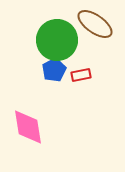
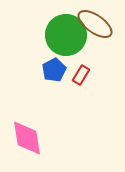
green circle: moved 9 px right, 5 px up
red rectangle: rotated 48 degrees counterclockwise
pink diamond: moved 1 px left, 11 px down
